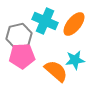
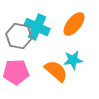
cyan cross: moved 8 px left, 6 px down
gray hexagon: rotated 25 degrees clockwise
pink pentagon: moved 6 px left, 16 px down
cyan star: moved 2 px left
